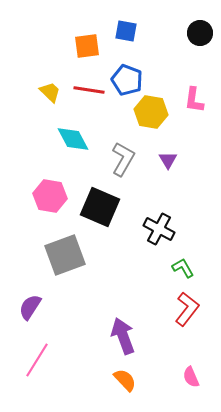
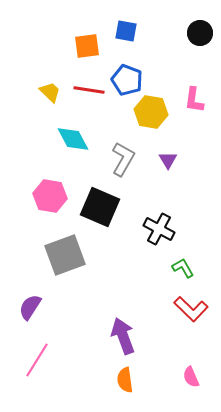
red L-shape: moved 4 px right; rotated 96 degrees clockwise
orange semicircle: rotated 145 degrees counterclockwise
